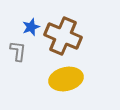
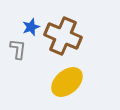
gray L-shape: moved 2 px up
yellow ellipse: moved 1 px right, 3 px down; rotated 28 degrees counterclockwise
